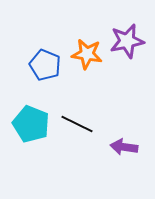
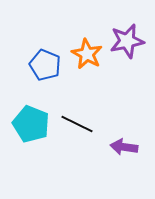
orange star: rotated 20 degrees clockwise
